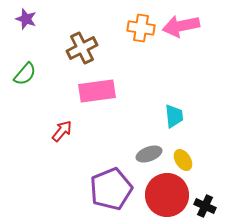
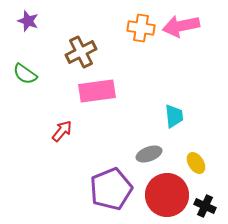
purple star: moved 2 px right, 2 px down
brown cross: moved 1 px left, 4 px down
green semicircle: rotated 85 degrees clockwise
yellow ellipse: moved 13 px right, 3 px down
